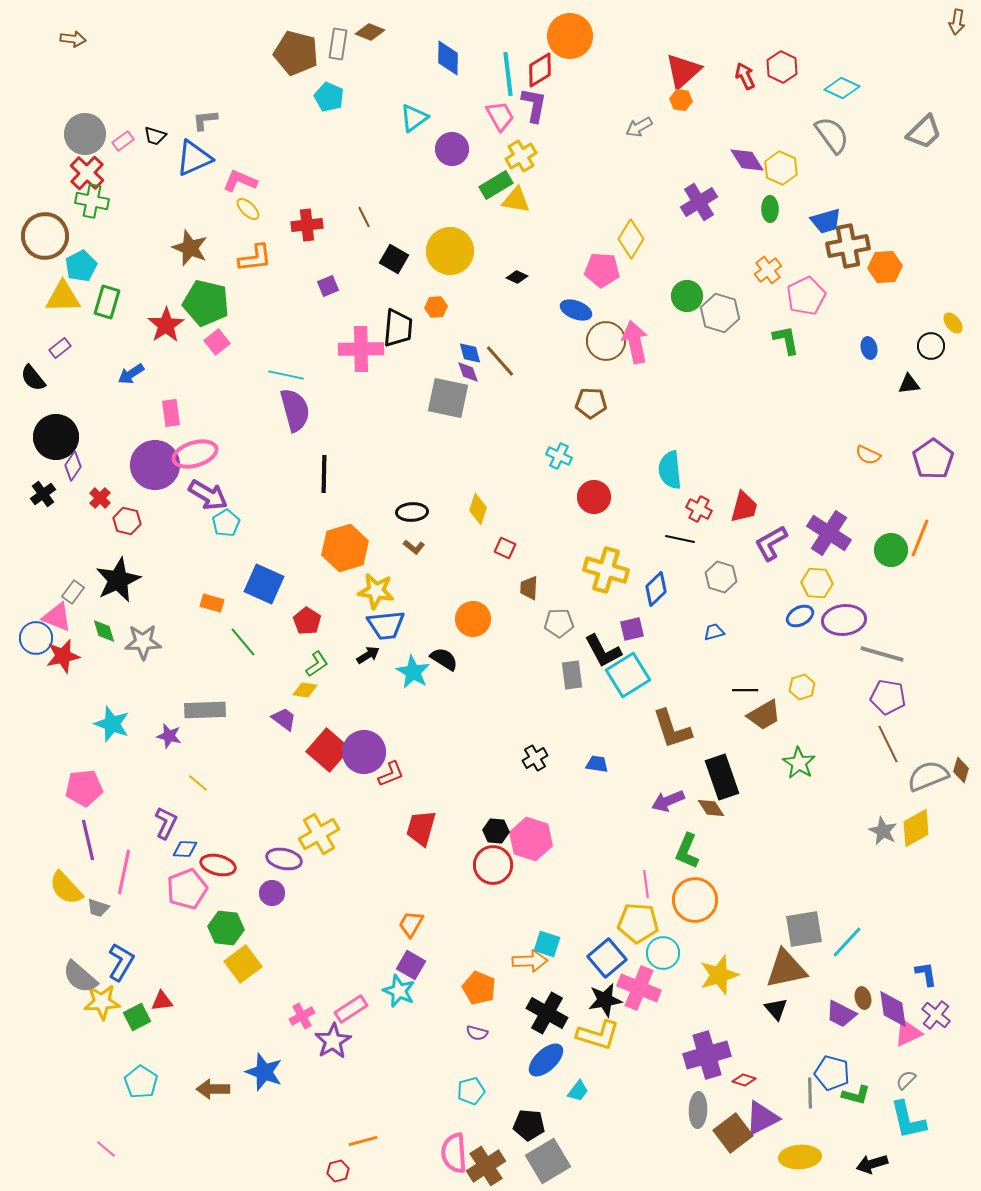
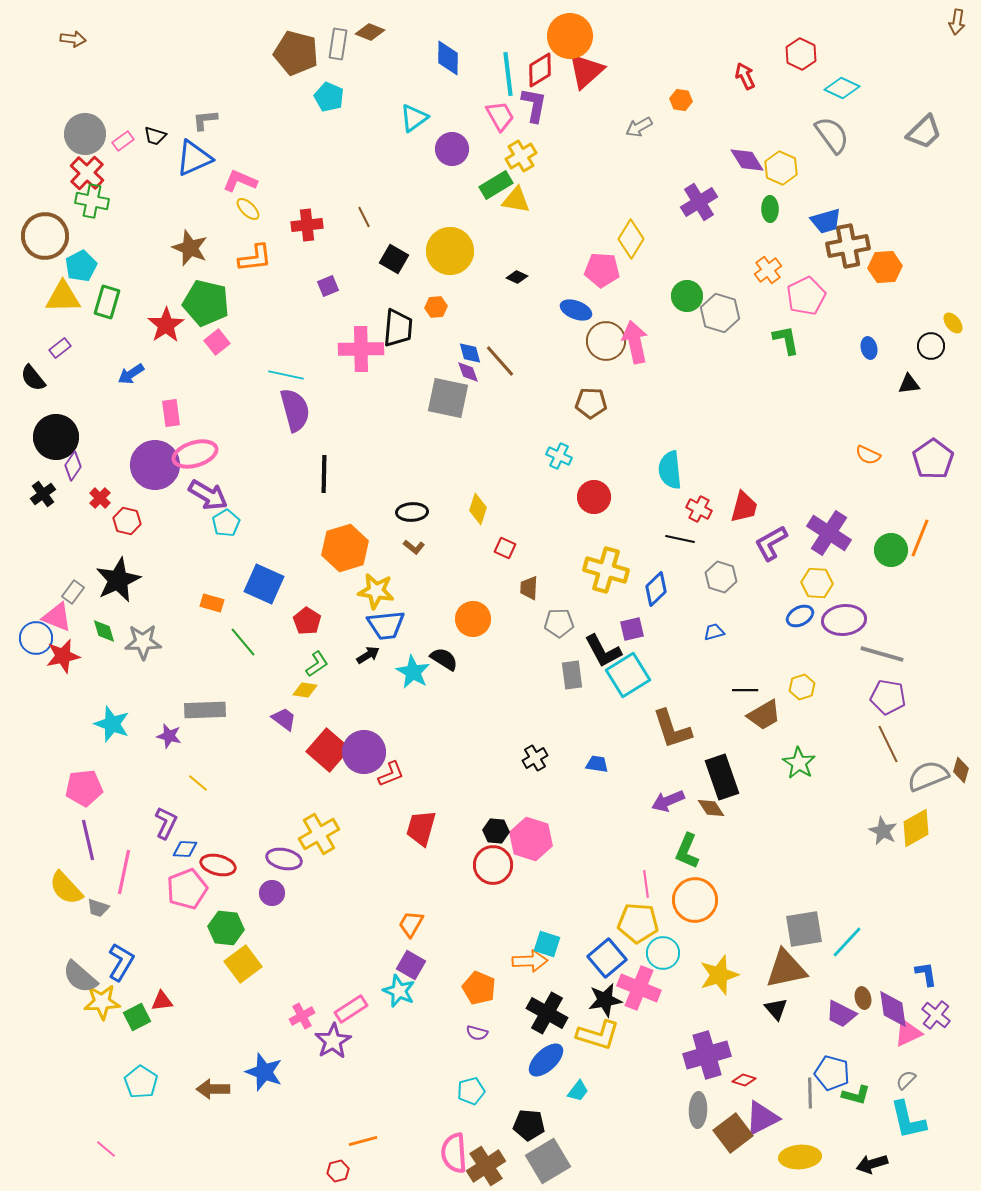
red hexagon at (782, 67): moved 19 px right, 13 px up
red triangle at (683, 71): moved 97 px left
